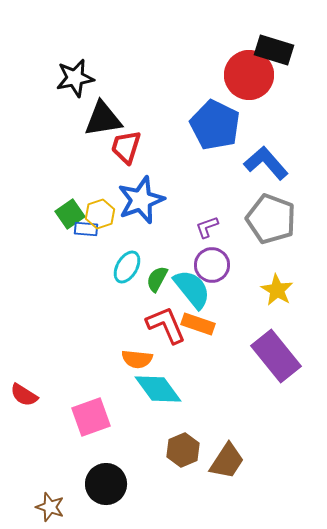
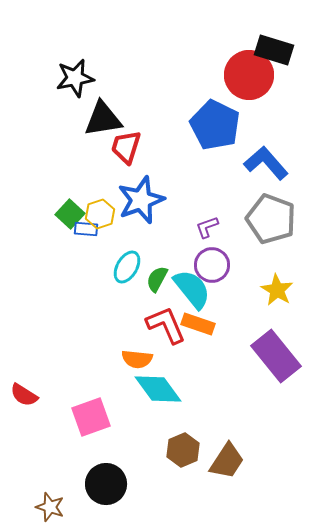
green square: rotated 12 degrees counterclockwise
